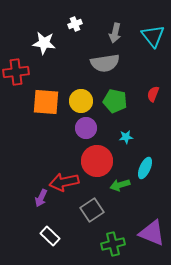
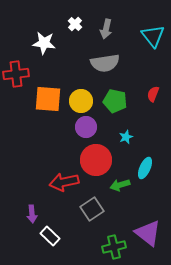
white cross: rotated 24 degrees counterclockwise
gray arrow: moved 9 px left, 4 px up
red cross: moved 2 px down
orange square: moved 2 px right, 3 px up
purple circle: moved 1 px up
cyan star: rotated 16 degrees counterclockwise
red circle: moved 1 px left, 1 px up
purple arrow: moved 9 px left, 16 px down; rotated 30 degrees counterclockwise
gray square: moved 1 px up
purple triangle: moved 4 px left; rotated 16 degrees clockwise
green cross: moved 1 px right, 3 px down
